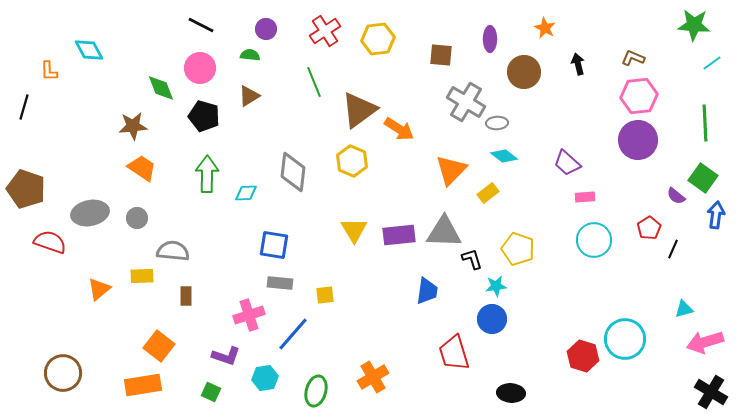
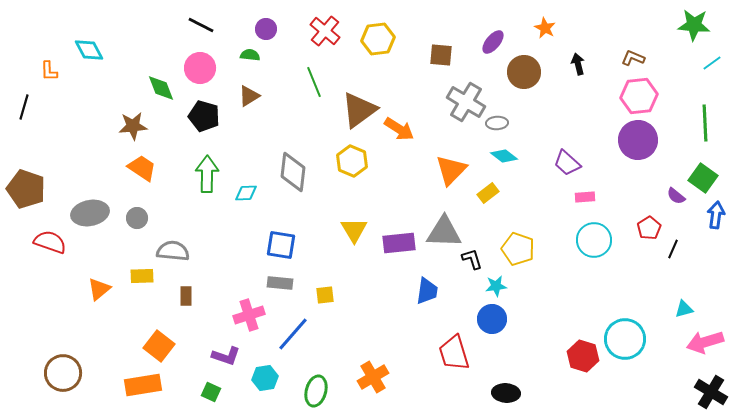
red cross at (325, 31): rotated 16 degrees counterclockwise
purple ellipse at (490, 39): moved 3 px right, 3 px down; rotated 40 degrees clockwise
purple rectangle at (399, 235): moved 8 px down
blue square at (274, 245): moved 7 px right
black ellipse at (511, 393): moved 5 px left
